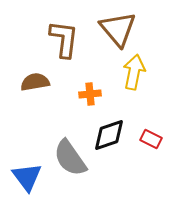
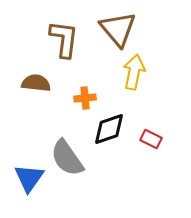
brown semicircle: moved 1 px right, 1 px down; rotated 16 degrees clockwise
orange cross: moved 5 px left, 4 px down
black diamond: moved 6 px up
gray semicircle: moved 3 px left
blue triangle: moved 2 px right, 1 px down; rotated 12 degrees clockwise
